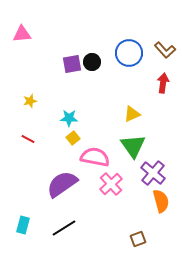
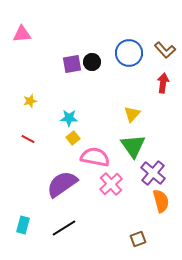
yellow triangle: rotated 24 degrees counterclockwise
